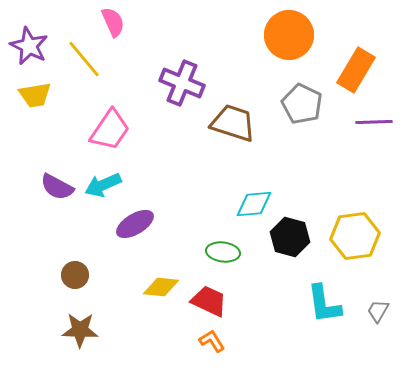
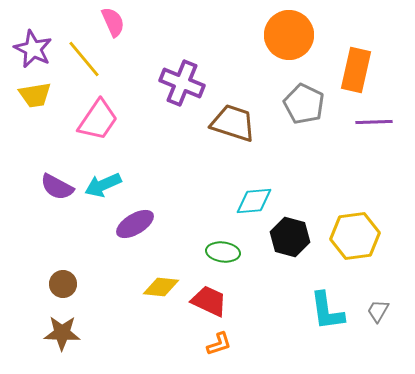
purple star: moved 4 px right, 3 px down
orange rectangle: rotated 18 degrees counterclockwise
gray pentagon: moved 2 px right
pink trapezoid: moved 12 px left, 10 px up
cyan diamond: moved 3 px up
brown circle: moved 12 px left, 9 px down
cyan L-shape: moved 3 px right, 7 px down
brown star: moved 18 px left, 3 px down
orange L-shape: moved 7 px right, 3 px down; rotated 104 degrees clockwise
